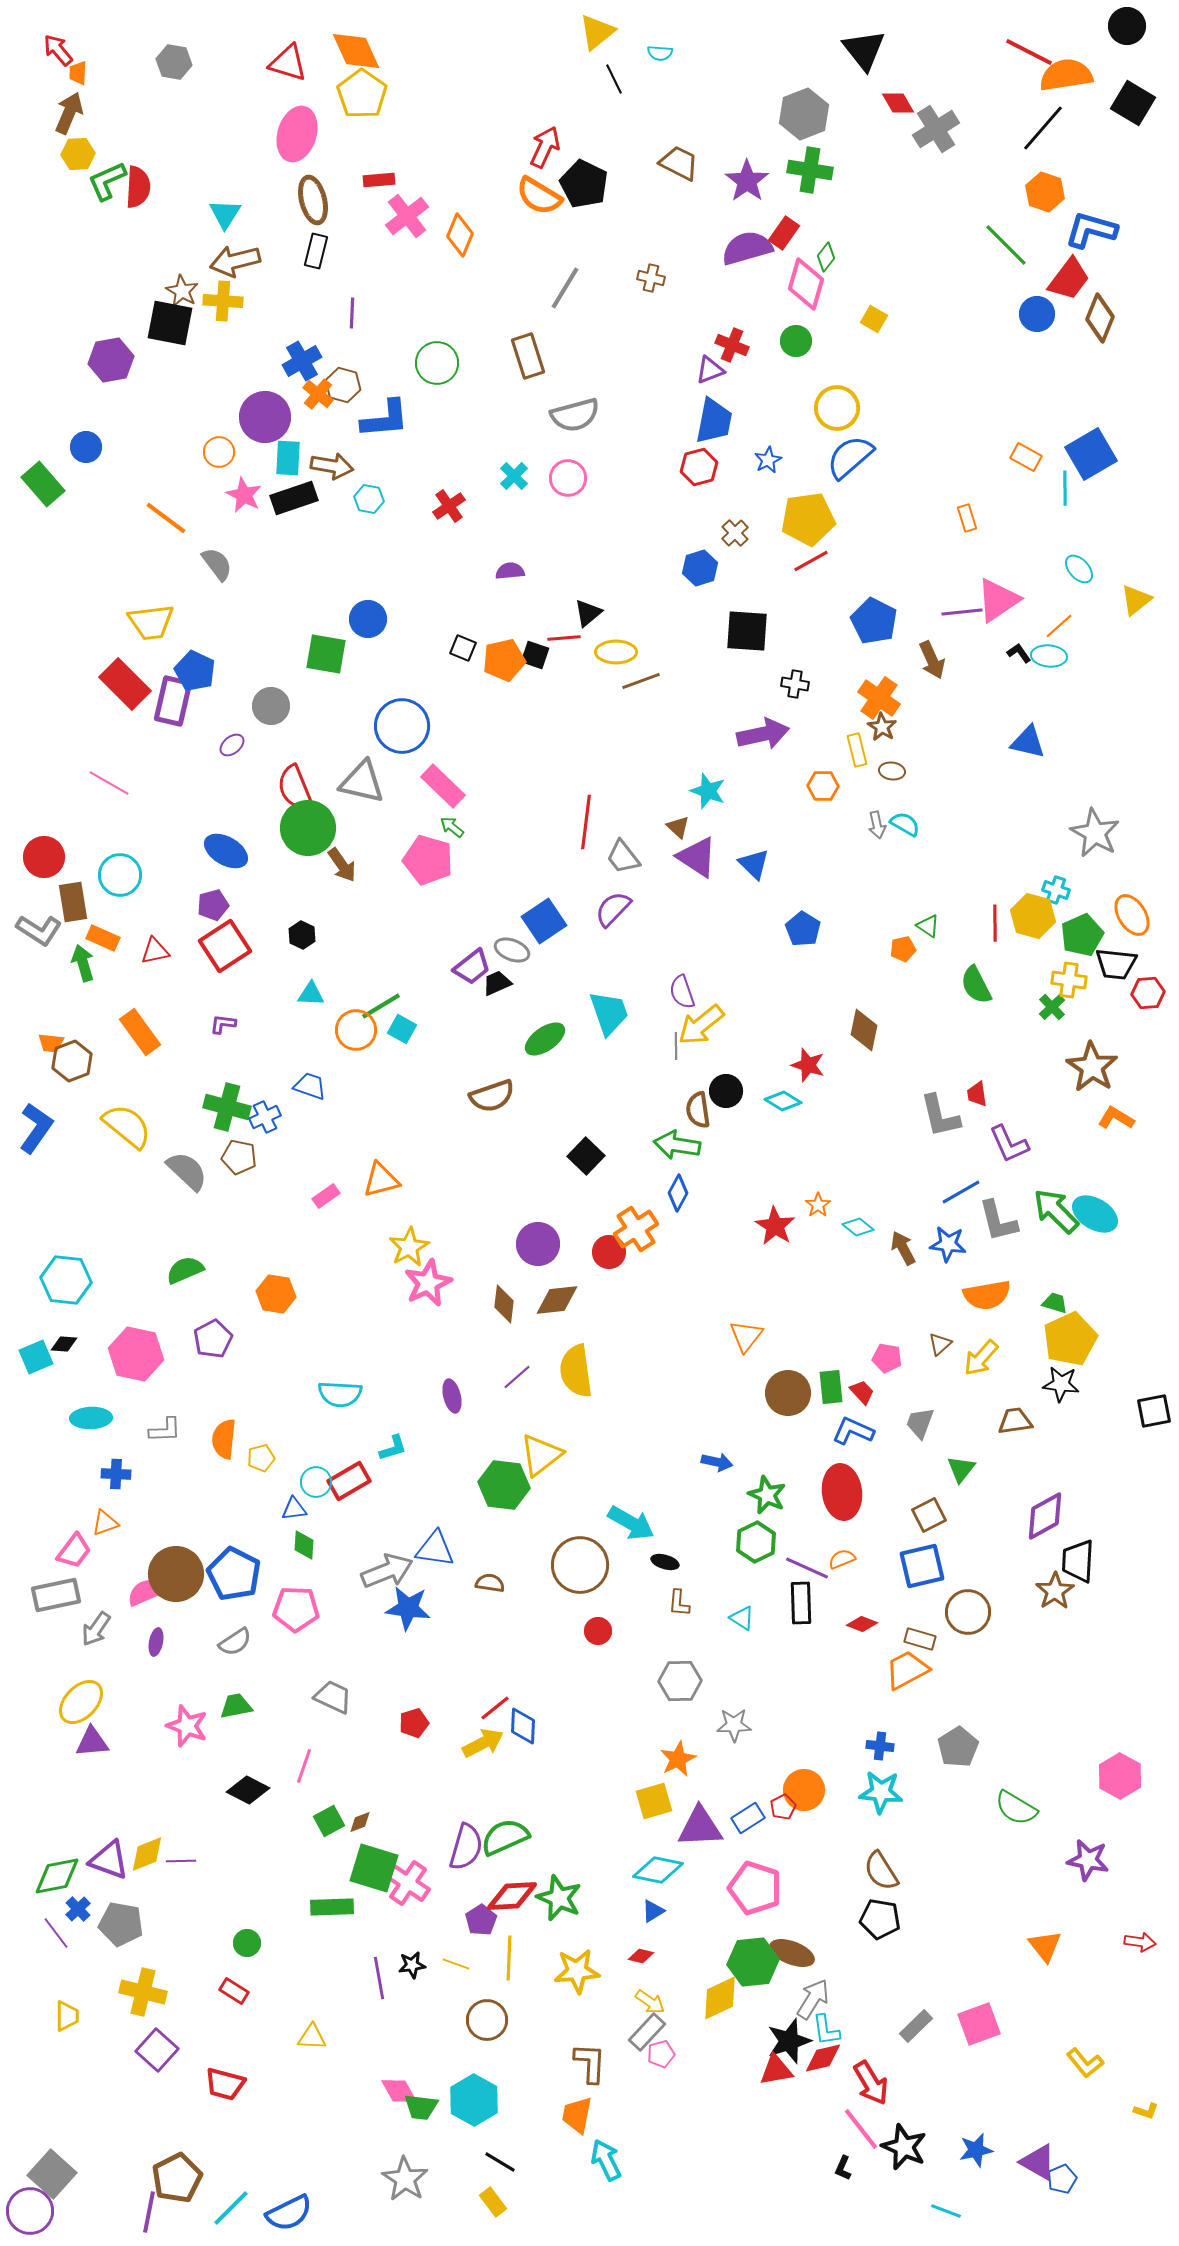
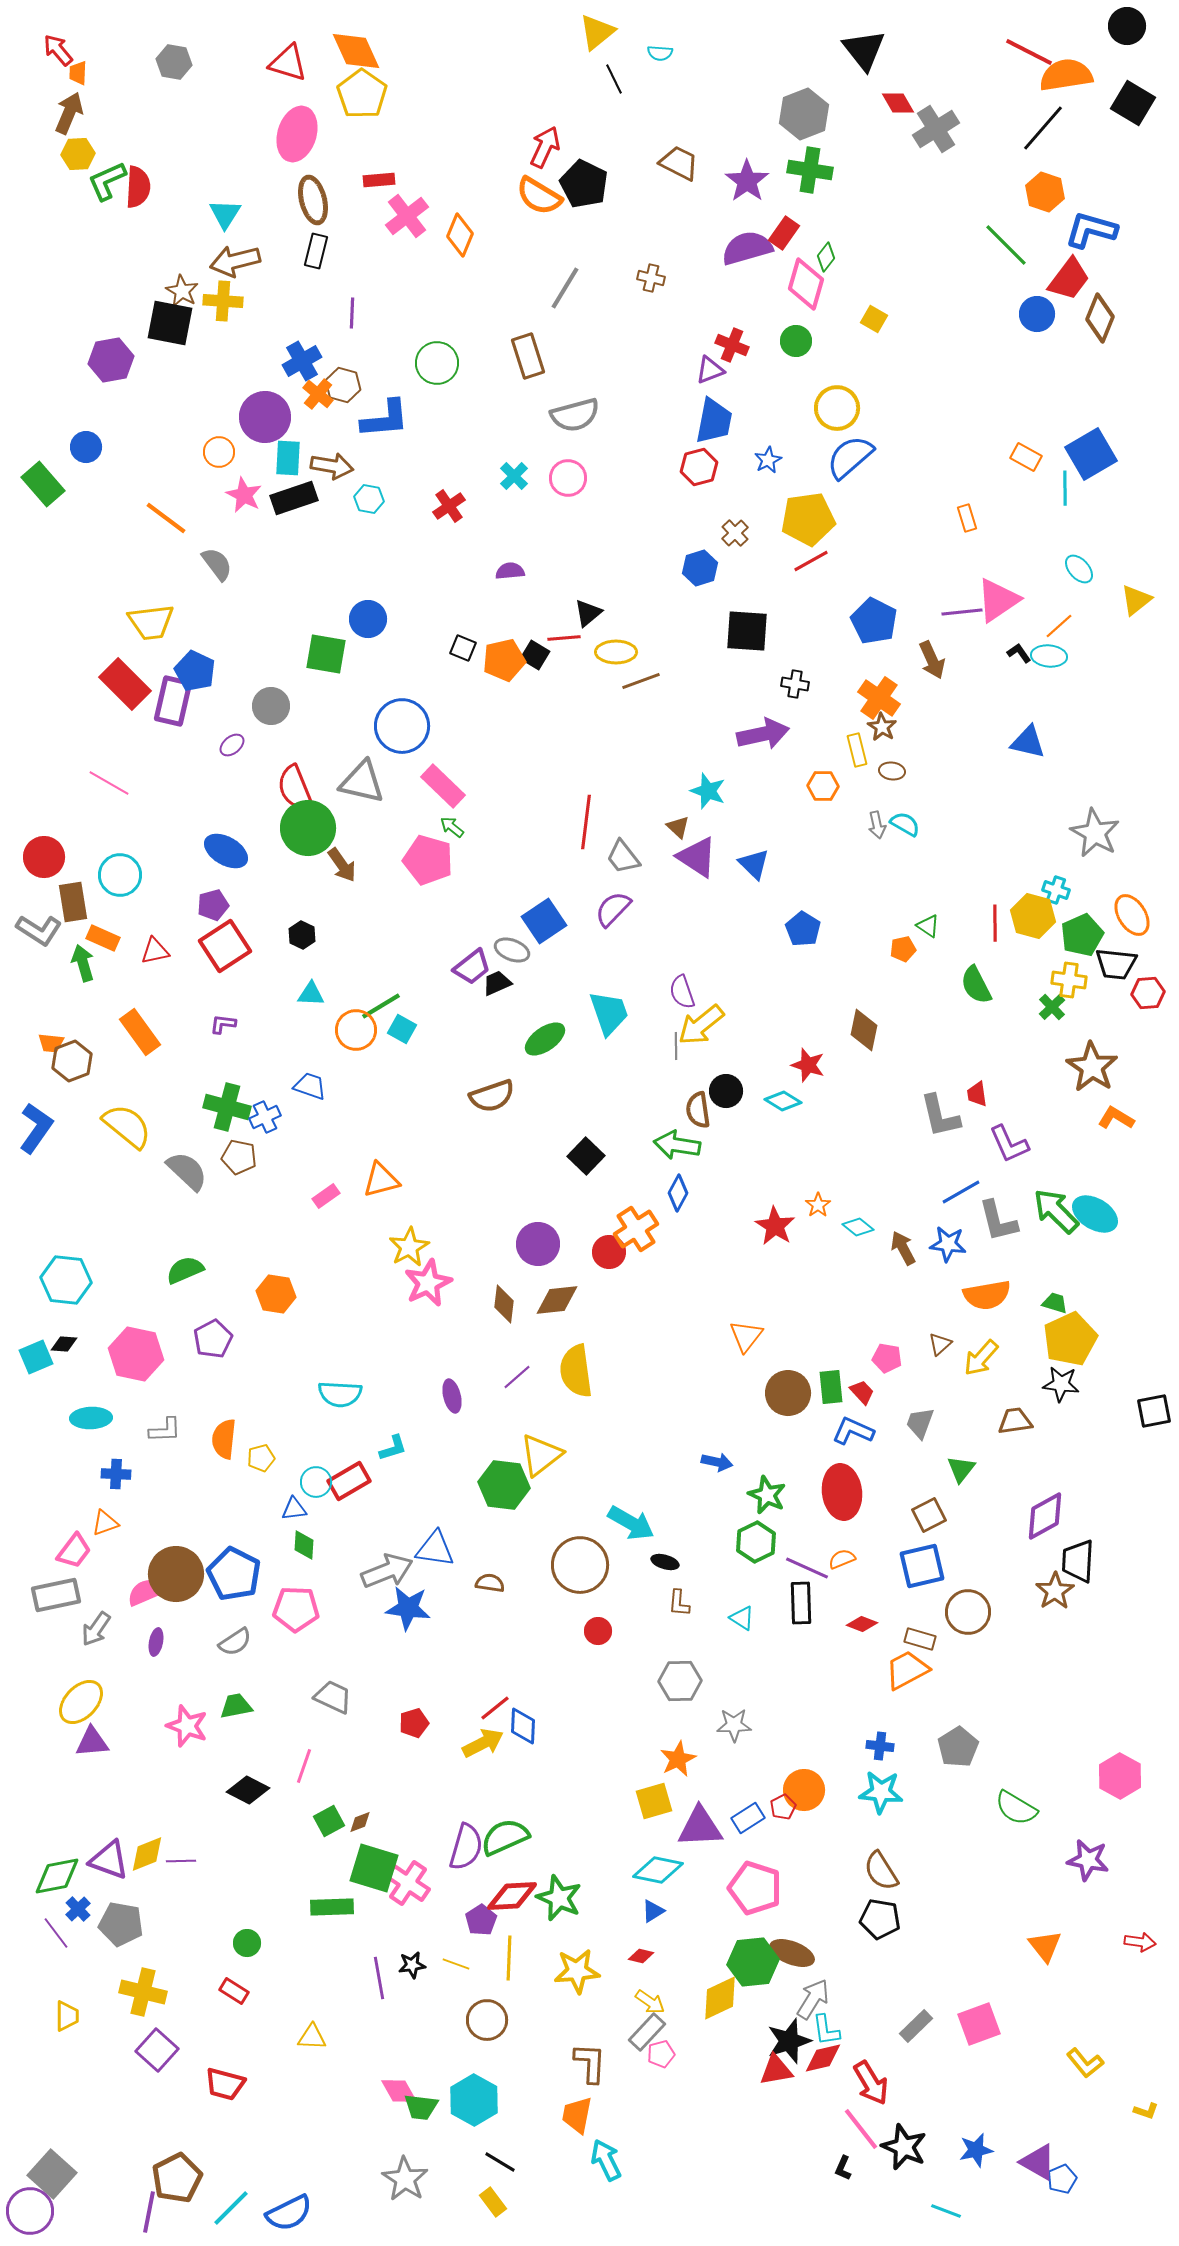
black square at (535, 655): rotated 12 degrees clockwise
